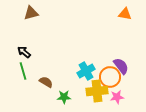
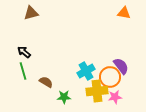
orange triangle: moved 1 px left, 1 px up
pink star: moved 2 px left
